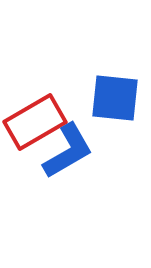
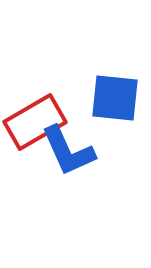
blue L-shape: rotated 96 degrees clockwise
